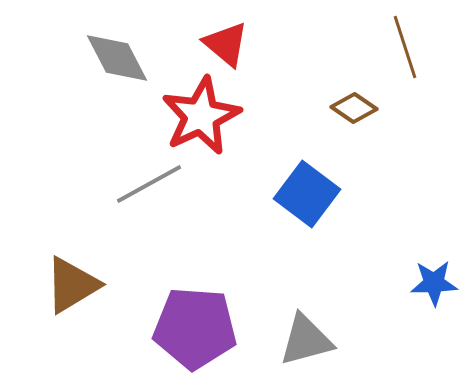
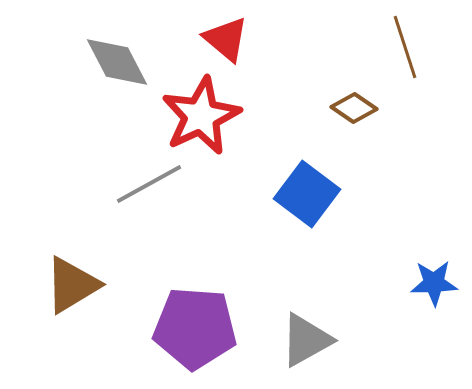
red triangle: moved 5 px up
gray diamond: moved 4 px down
gray triangle: rotated 14 degrees counterclockwise
